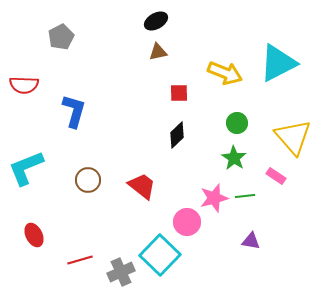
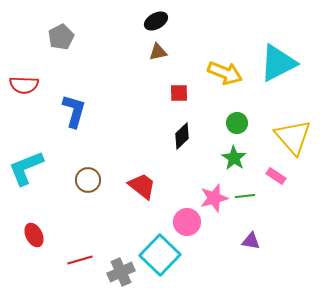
black diamond: moved 5 px right, 1 px down
